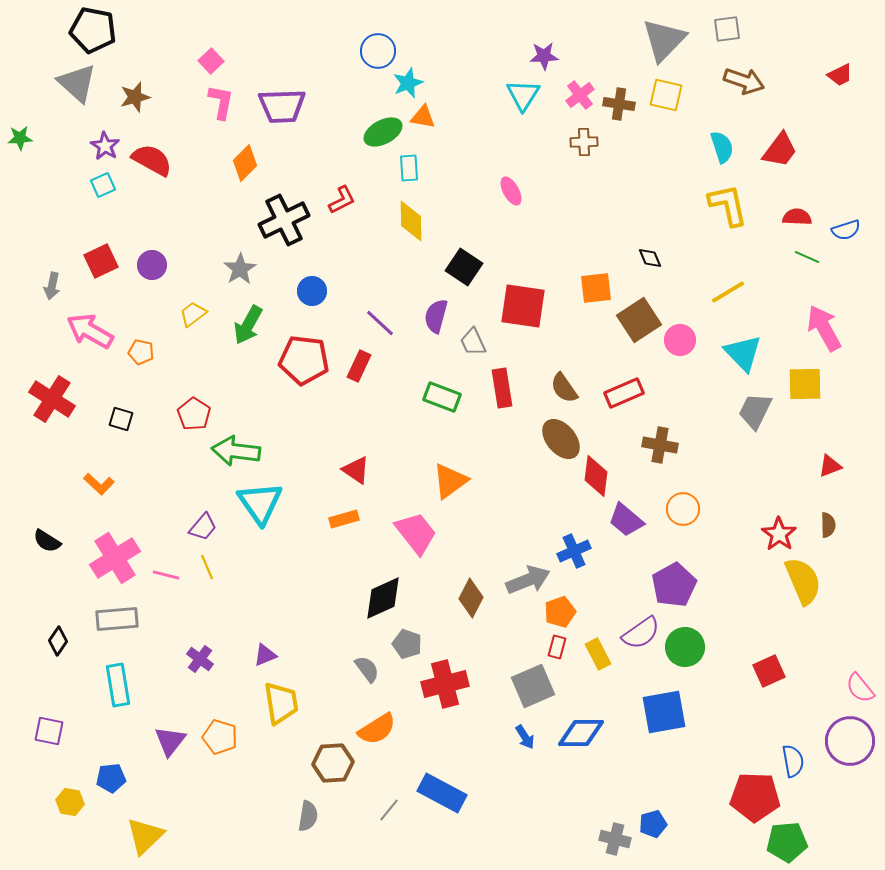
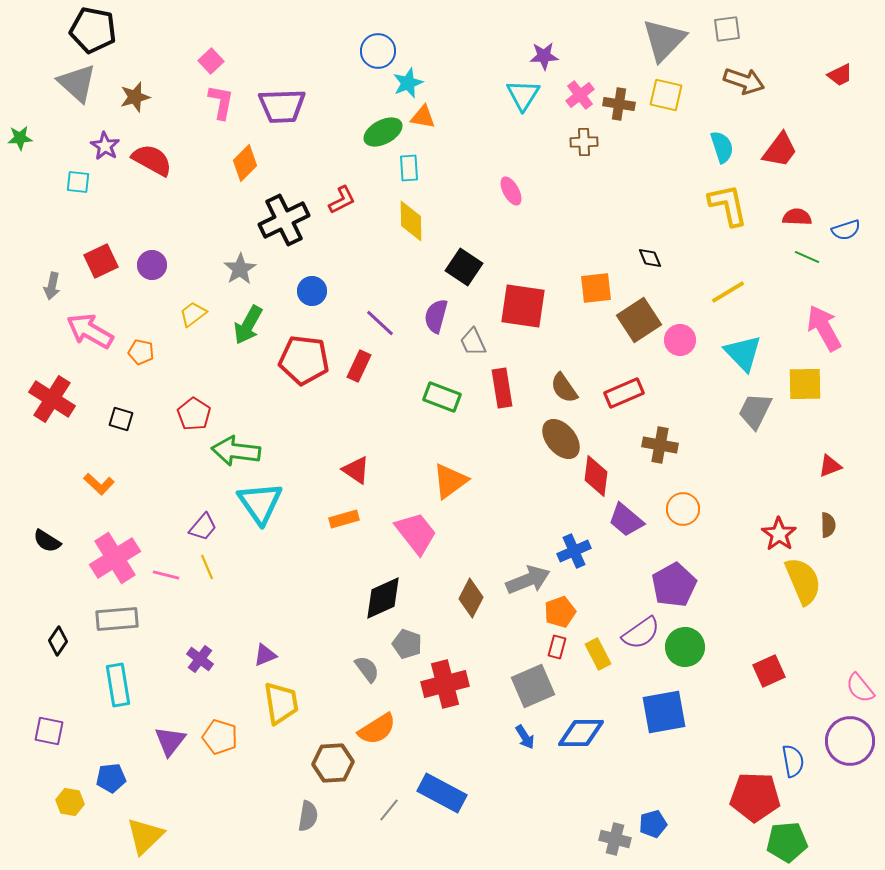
cyan square at (103, 185): moved 25 px left, 3 px up; rotated 30 degrees clockwise
